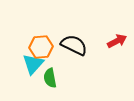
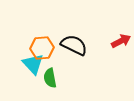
red arrow: moved 4 px right
orange hexagon: moved 1 px right, 1 px down
cyan triangle: rotated 25 degrees counterclockwise
